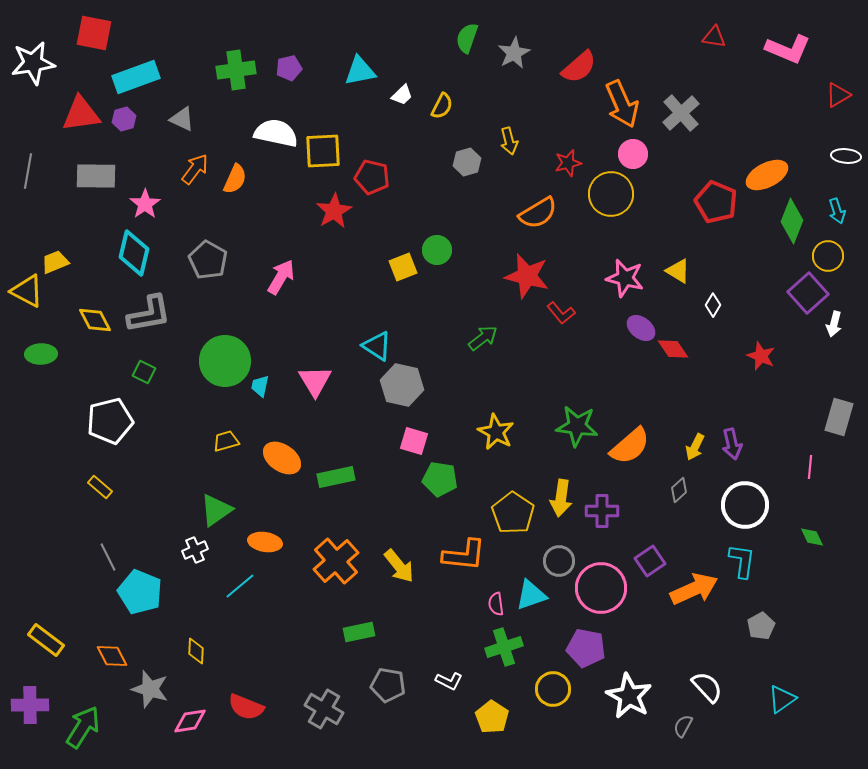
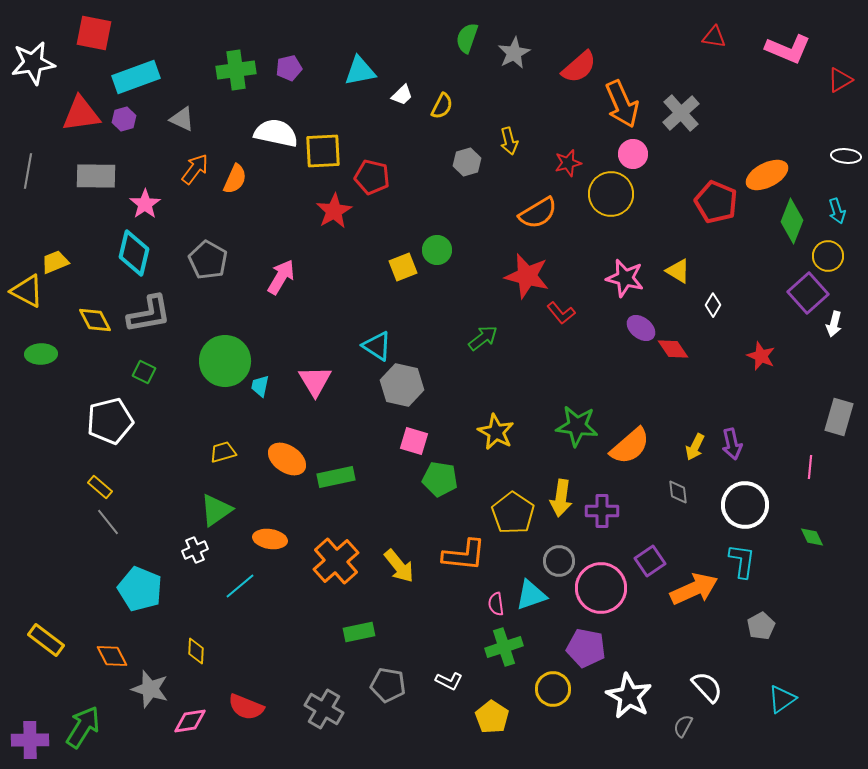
red triangle at (838, 95): moved 2 px right, 15 px up
yellow trapezoid at (226, 441): moved 3 px left, 11 px down
orange ellipse at (282, 458): moved 5 px right, 1 px down
gray diamond at (679, 490): moved 1 px left, 2 px down; rotated 55 degrees counterclockwise
orange ellipse at (265, 542): moved 5 px right, 3 px up
gray line at (108, 557): moved 35 px up; rotated 12 degrees counterclockwise
cyan pentagon at (140, 592): moved 3 px up
purple cross at (30, 705): moved 35 px down
